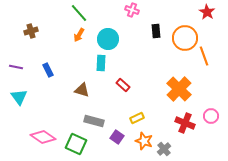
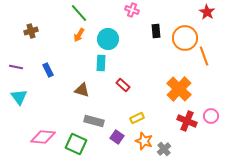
red cross: moved 2 px right, 2 px up
pink diamond: rotated 30 degrees counterclockwise
